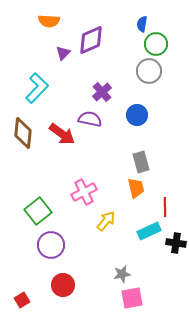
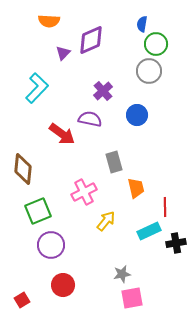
purple cross: moved 1 px right, 1 px up
brown diamond: moved 36 px down
gray rectangle: moved 27 px left
green square: rotated 16 degrees clockwise
black cross: rotated 18 degrees counterclockwise
